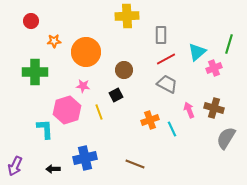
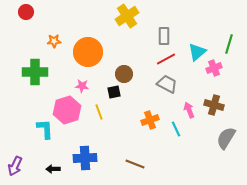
yellow cross: rotated 30 degrees counterclockwise
red circle: moved 5 px left, 9 px up
gray rectangle: moved 3 px right, 1 px down
orange circle: moved 2 px right
brown circle: moved 4 px down
pink star: moved 1 px left
black square: moved 2 px left, 3 px up; rotated 16 degrees clockwise
brown cross: moved 3 px up
cyan line: moved 4 px right
blue cross: rotated 10 degrees clockwise
